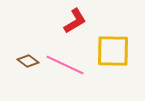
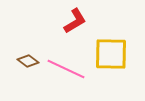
yellow square: moved 2 px left, 3 px down
pink line: moved 1 px right, 4 px down
